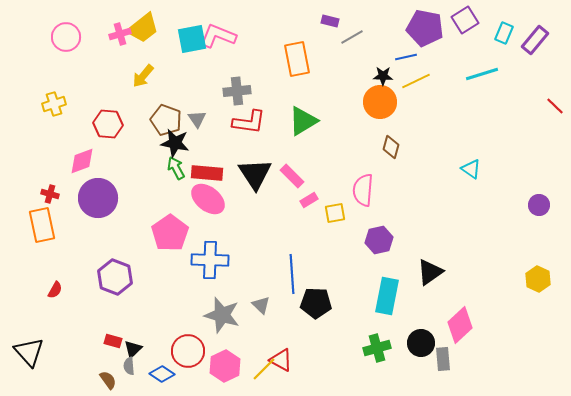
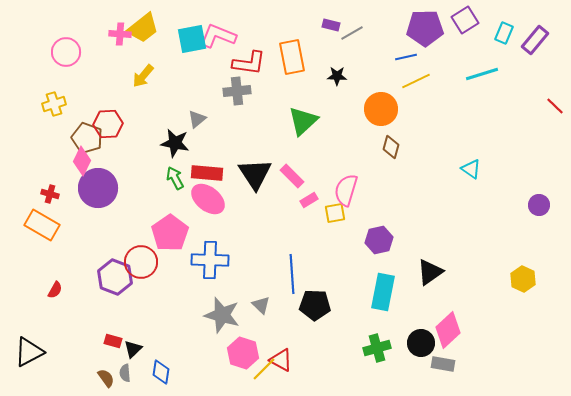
purple rectangle at (330, 21): moved 1 px right, 4 px down
purple pentagon at (425, 28): rotated 12 degrees counterclockwise
pink cross at (120, 34): rotated 20 degrees clockwise
pink circle at (66, 37): moved 15 px down
gray line at (352, 37): moved 4 px up
orange rectangle at (297, 59): moved 5 px left, 2 px up
black star at (383, 76): moved 46 px left
orange circle at (380, 102): moved 1 px right, 7 px down
gray triangle at (197, 119): rotated 24 degrees clockwise
brown pentagon at (166, 120): moved 79 px left, 18 px down
green triangle at (303, 121): rotated 12 degrees counterclockwise
red L-shape at (249, 122): moved 59 px up
red hexagon at (108, 124): rotated 8 degrees counterclockwise
pink diamond at (82, 161): rotated 44 degrees counterclockwise
green arrow at (176, 168): moved 1 px left, 10 px down
pink semicircle at (363, 190): moved 17 px left; rotated 12 degrees clockwise
purple circle at (98, 198): moved 10 px up
orange rectangle at (42, 225): rotated 48 degrees counterclockwise
yellow hexagon at (538, 279): moved 15 px left
cyan rectangle at (387, 296): moved 4 px left, 4 px up
black pentagon at (316, 303): moved 1 px left, 2 px down
pink diamond at (460, 325): moved 12 px left, 5 px down
red circle at (188, 351): moved 47 px left, 89 px up
black triangle at (29, 352): rotated 44 degrees clockwise
gray rectangle at (443, 359): moved 5 px down; rotated 75 degrees counterclockwise
gray semicircle at (129, 366): moved 4 px left, 7 px down
pink hexagon at (225, 366): moved 18 px right, 13 px up; rotated 16 degrees counterclockwise
blue diamond at (162, 374): moved 1 px left, 2 px up; rotated 65 degrees clockwise
brown semicircle at (108, 380): moved 2 px left, 2 px up
